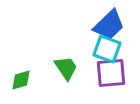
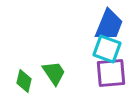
blue trapezoid: rotated 24 degrees counterclockwise
green trapezoid: moved 12 px left, 5 px down
green diamond: moved 3 px right, 1 px down; rotated 60 degrees counterclockwise
